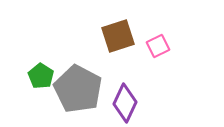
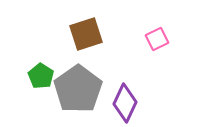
brown square: moved 32 px left, 2 px up
pink square: moved 1 px left, 7 px up
gray pentagon: rotated 9 degrees clockwise
